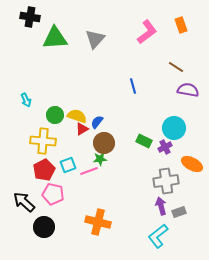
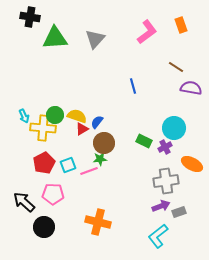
purple semicircle: moved 3 px right, 2 px up
cyan arrow: moved 2 px left, 16 px down
yellow cross: moved 13 px up
red pentagon: moved 7 px up
pink pentagon: rotated 10 degrees counterclockwise
purple arrow: rotated 84 degrees clockwise
